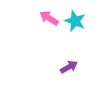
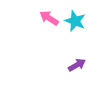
purple arrow: moved 8 px right, 2 px up
